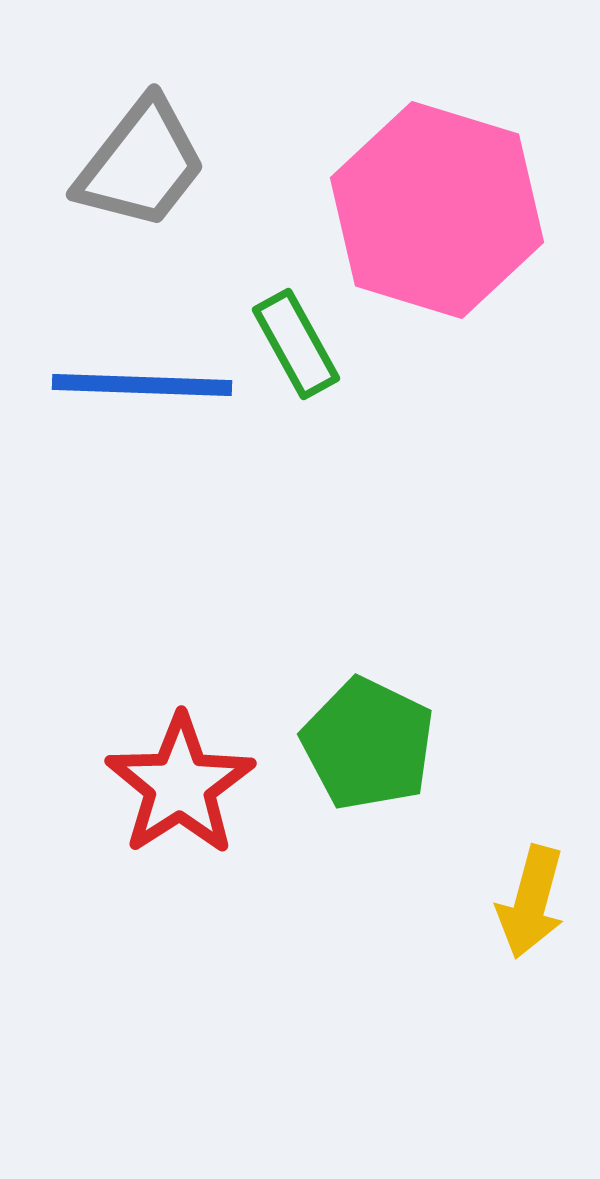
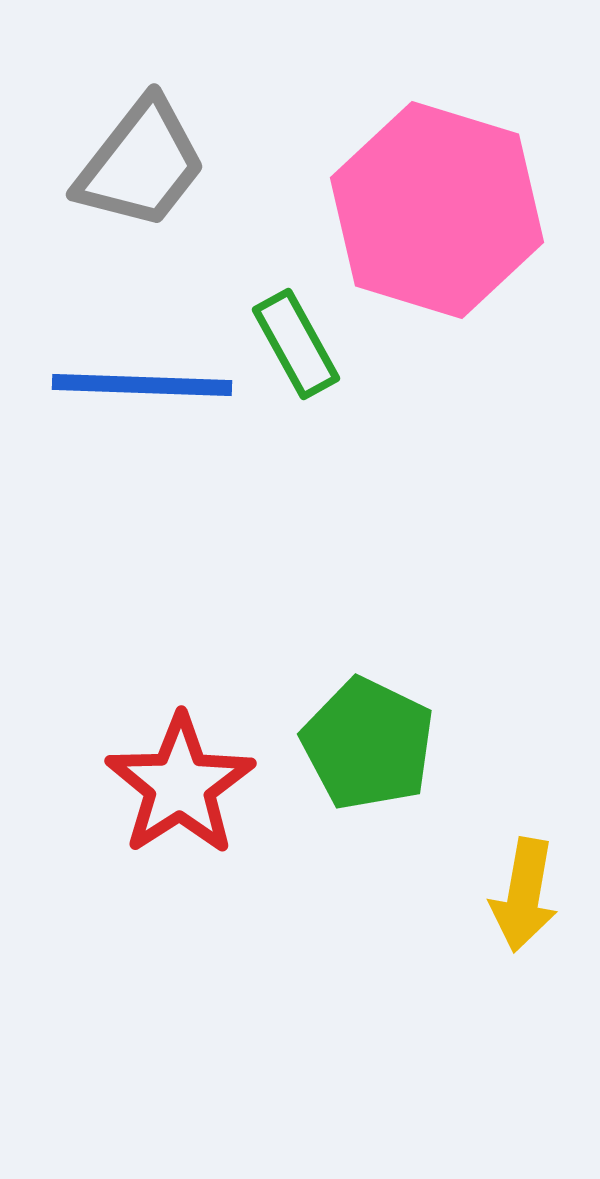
yellow arrow: moved 7 px left, 7 px up; rotated 5 degrees counterclockwise
